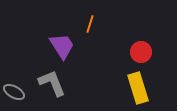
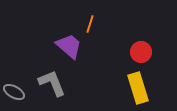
purple trapezoid: moved 7 px right; rotated 16 degrees counterclockwise
